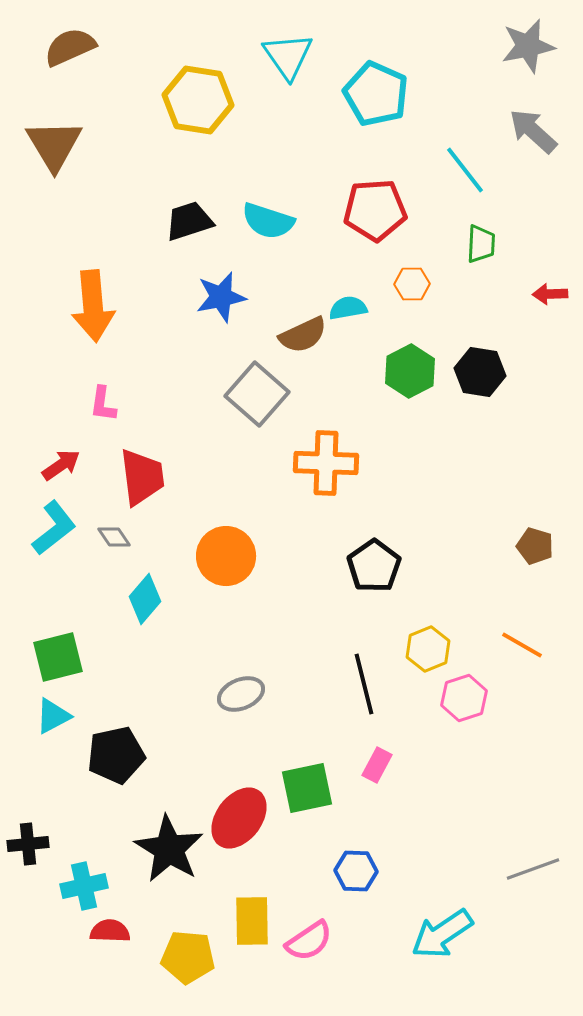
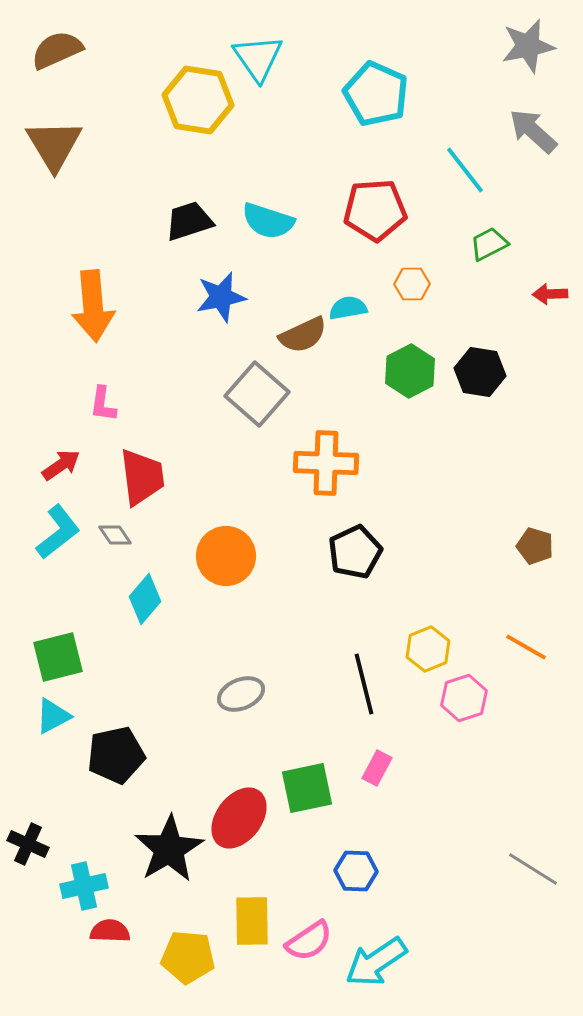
brown semicircle at (70, 47): moved 13 px left, 3 px down
cyan triangle at (288, 56): moved 30 px left, 2 px down
green trapezoid at (481, 244): moved 8 px right; rotated 120 degrees counterclockwise
cyan L-shape at (54, 528): moved 4 px right, 4 px down
gray diamond at (114, 537): moved 1 px right, 2 px up
black pentagon at (374, 566): moved 19 px left, 14 px up; rotated 10 degrees clockwise
orange line at (522, 645): moved 4 px right, 2 px down
pink rectangle at (377, 765): moved 3 px down
black cross at (28, 844): rotated 30 degrees clockwise
black star at (169, 849): rotated 10 degrees clockwise
gray line at (533, 869): rotated 52 degrees clockwise
cyan arrow at (442, 934): moved 66 px left, 28 px down
